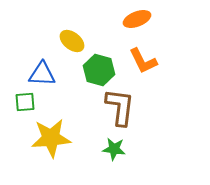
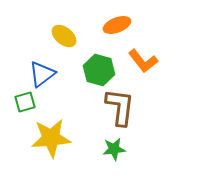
orange ellipse: moved 20 px left, 6 px down
yellow ellipse: moved 8 px left, 5 px up
orange L-shape: rotated 12 degrees counterclockwise
blue triangle: rotated 40 degrees counterclockwise
green square: rotated 10 degrees counterclockwise
green star: rotated 15 degrees counterclockwise
